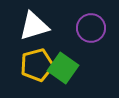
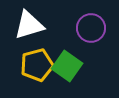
white triangle: moved 5 px left, 1 px up
green square: moved 4 px right, 2 px up
